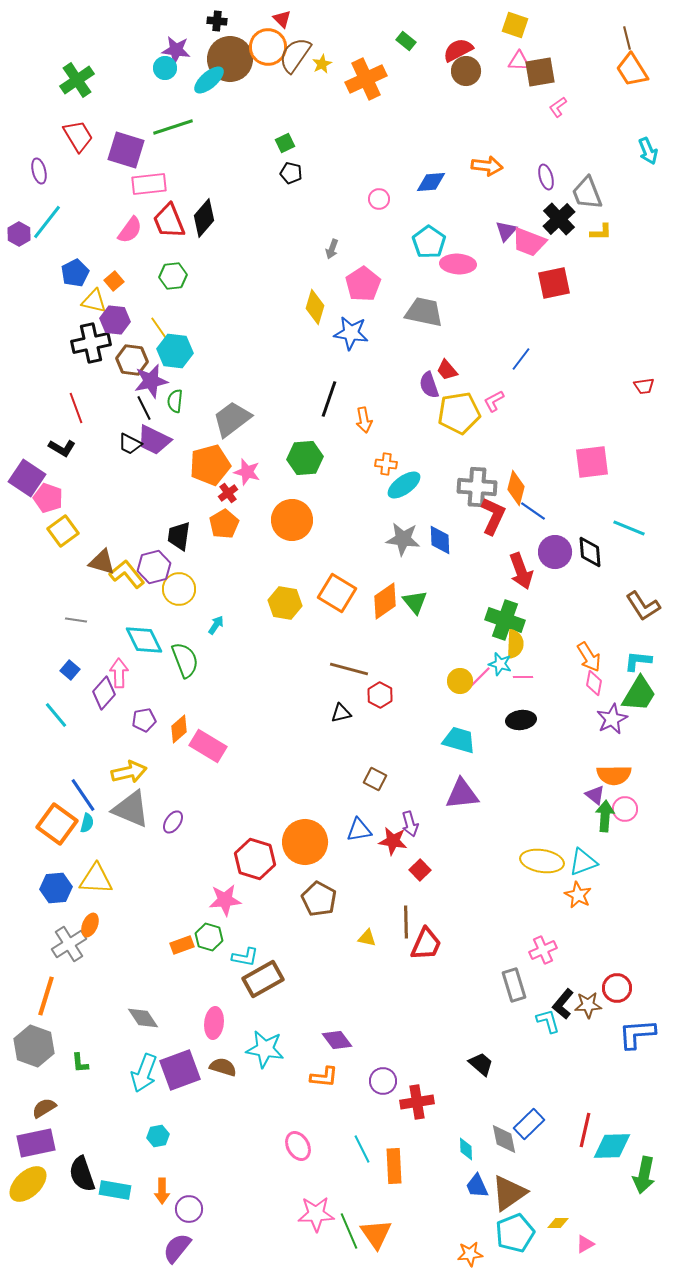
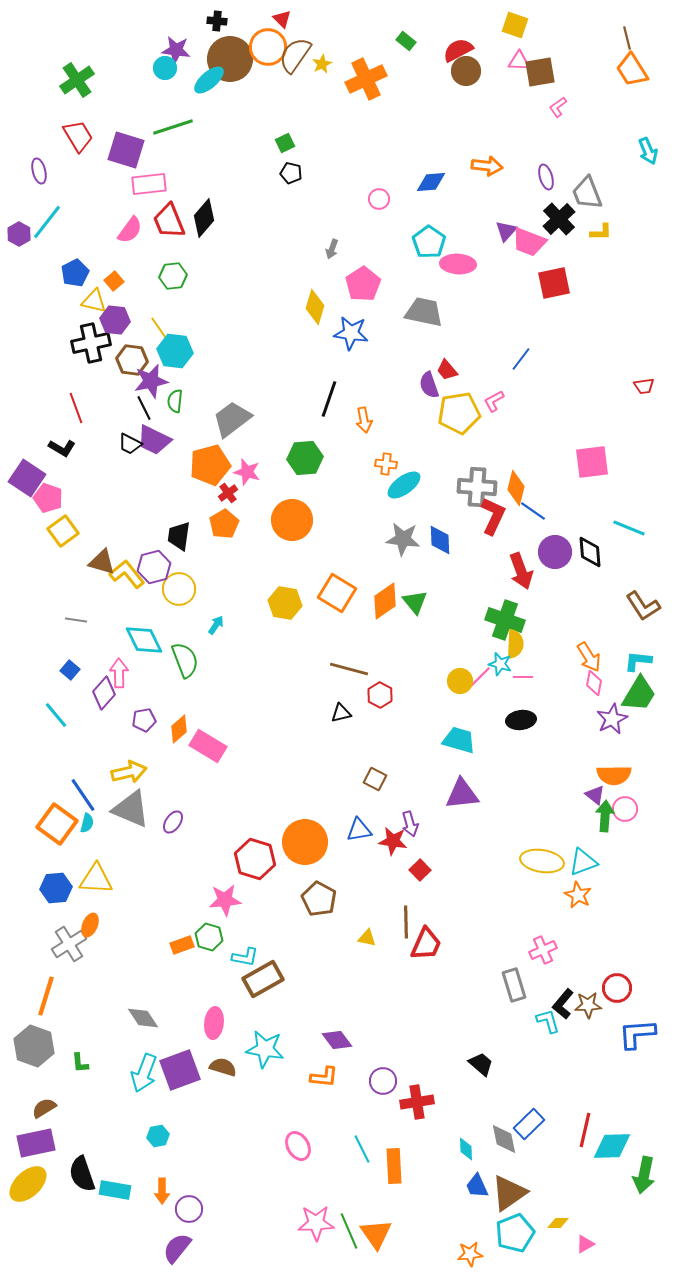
pink star at (316, 1214): moved 9 px down
